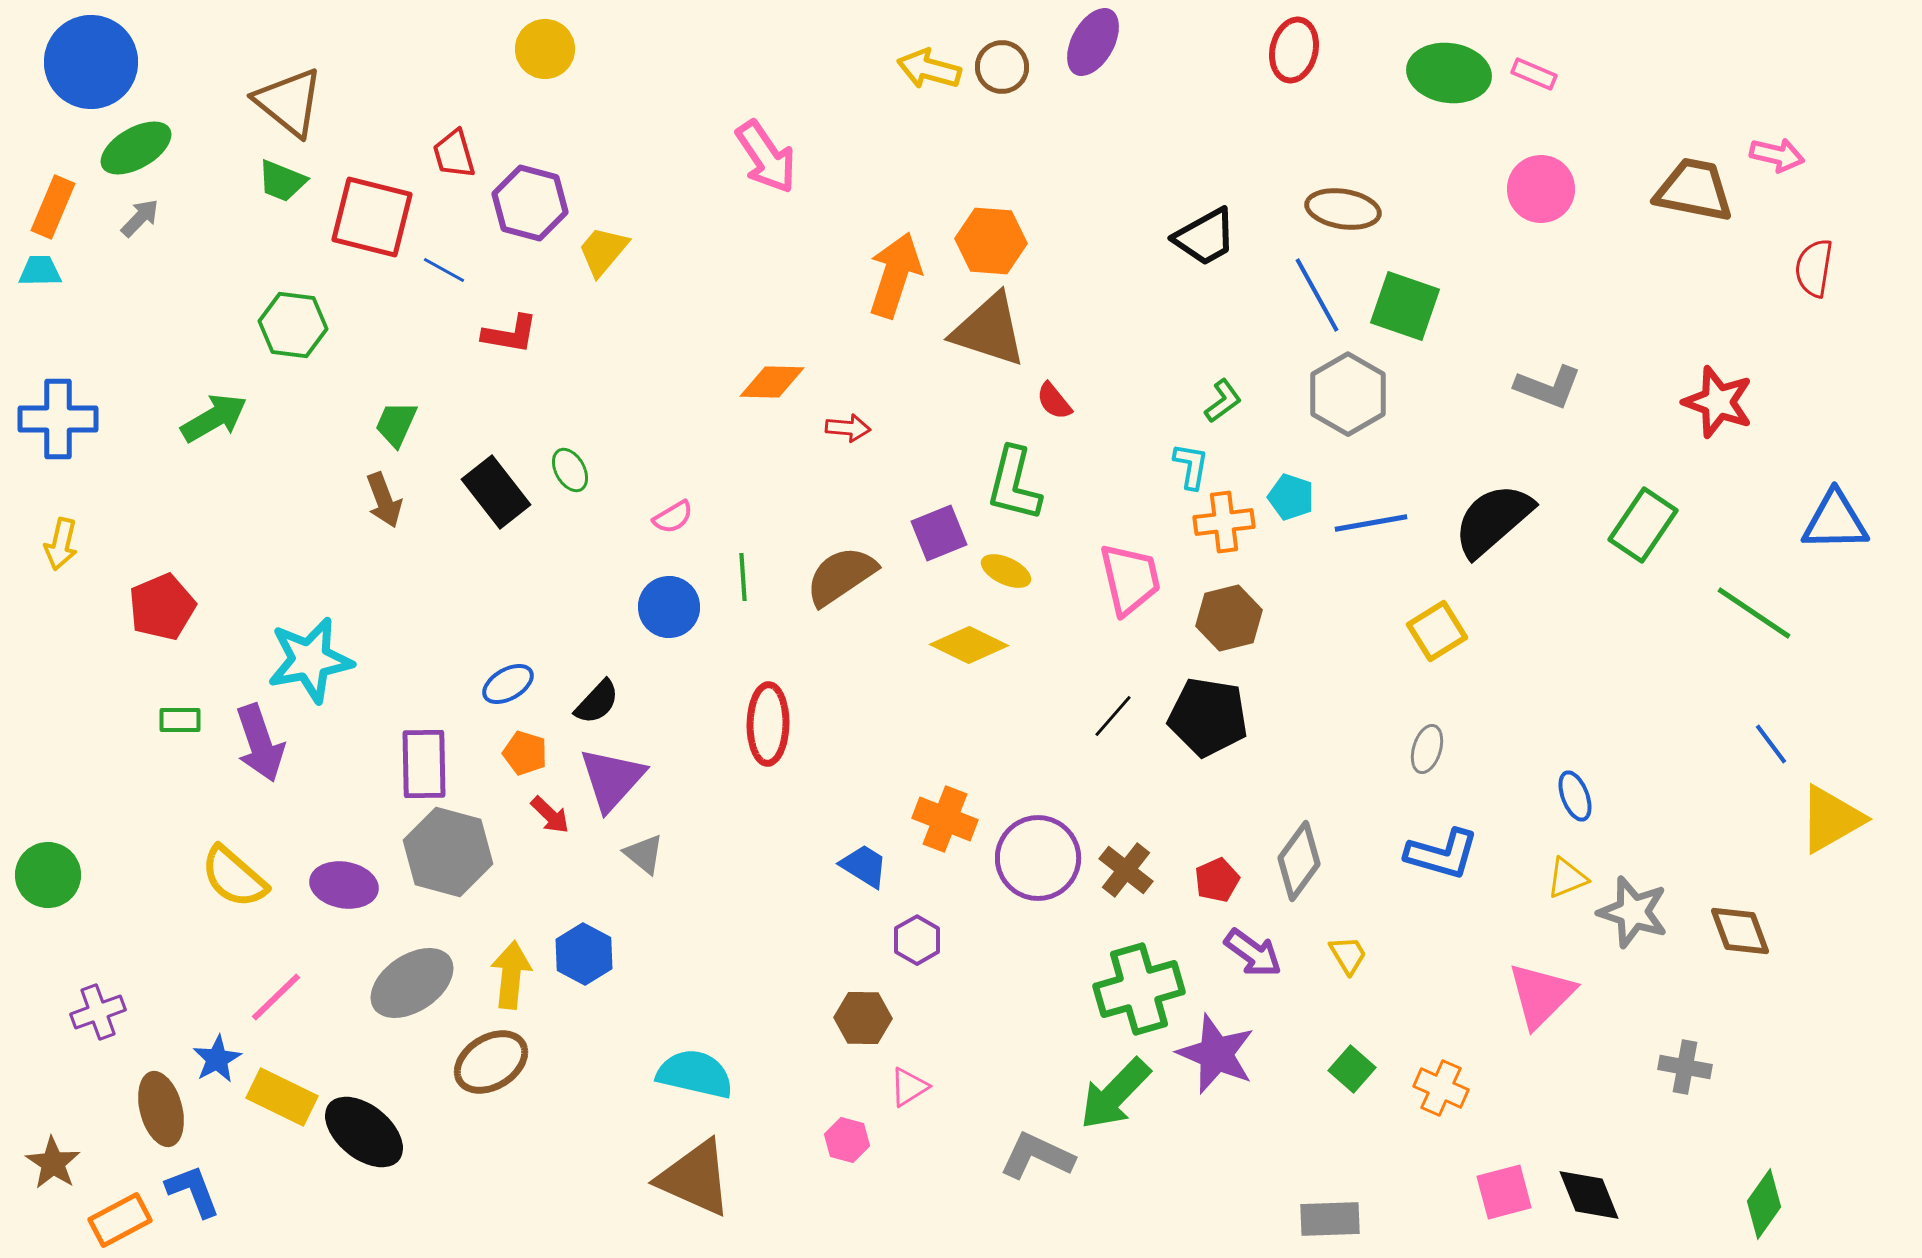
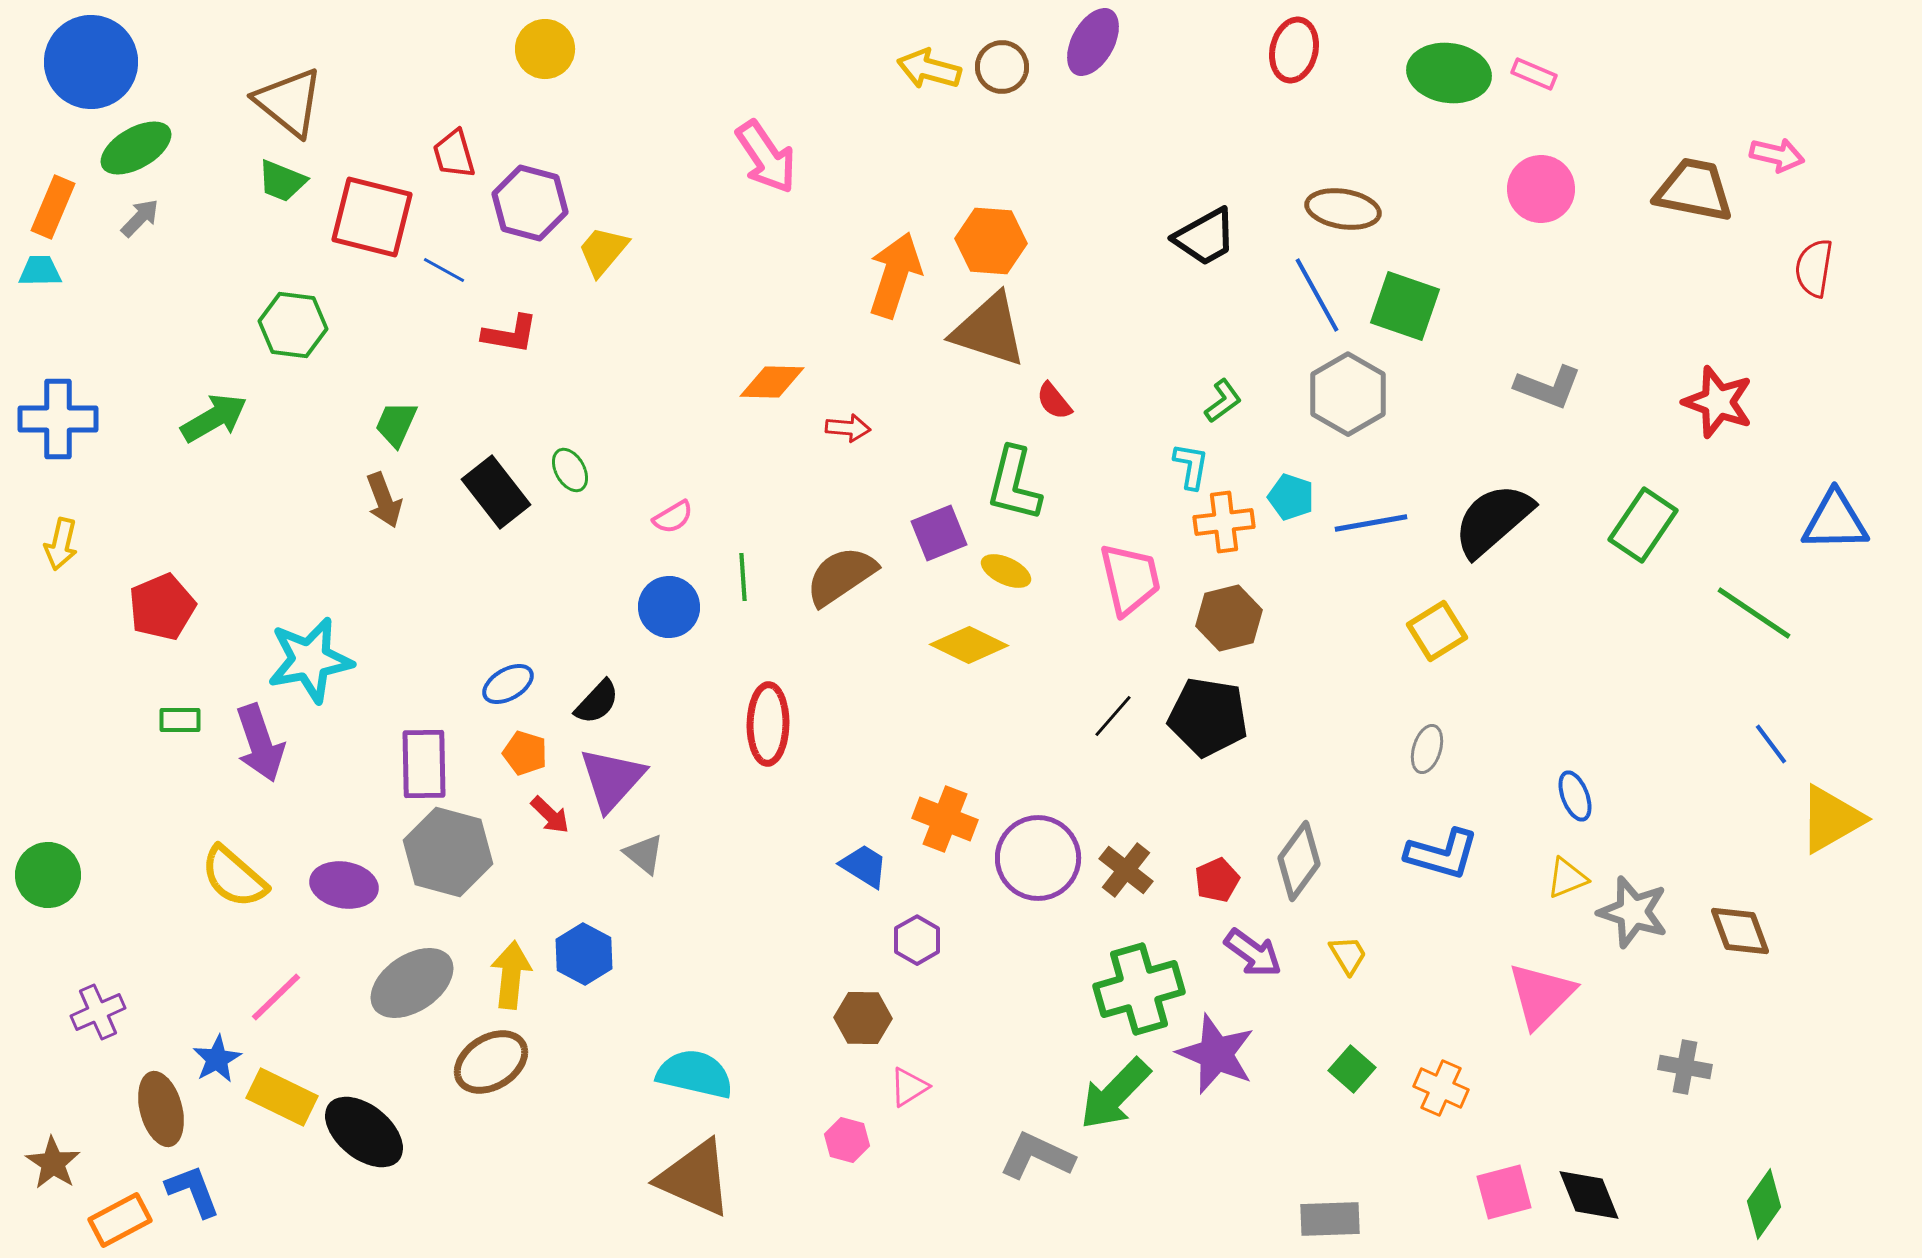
purple cross at (98, 1012): rotated 4 degrees counterclockwise
